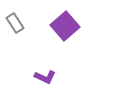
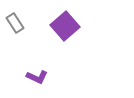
purple L-shape: moved 8 px left
